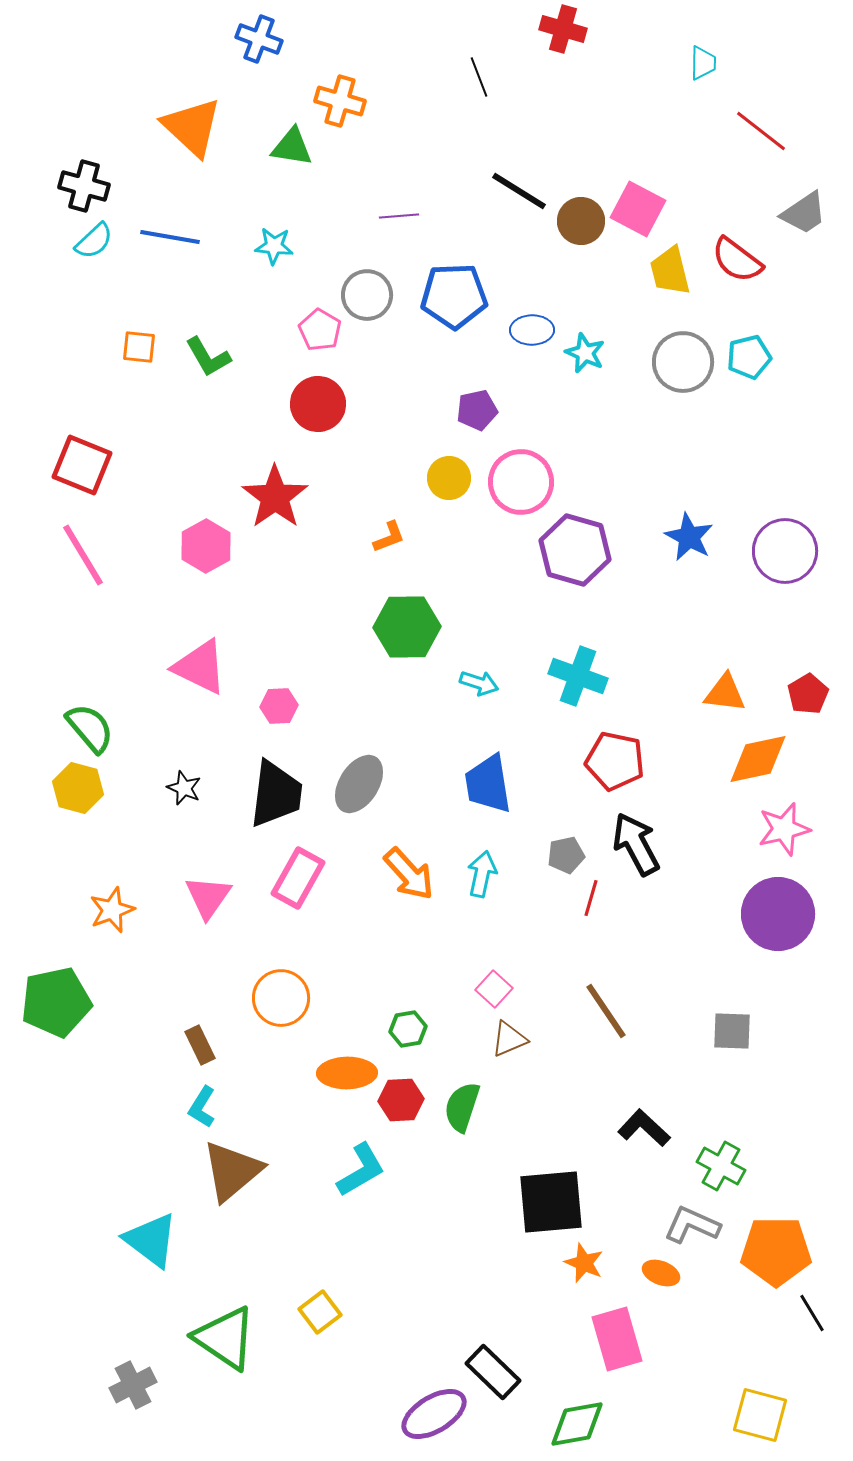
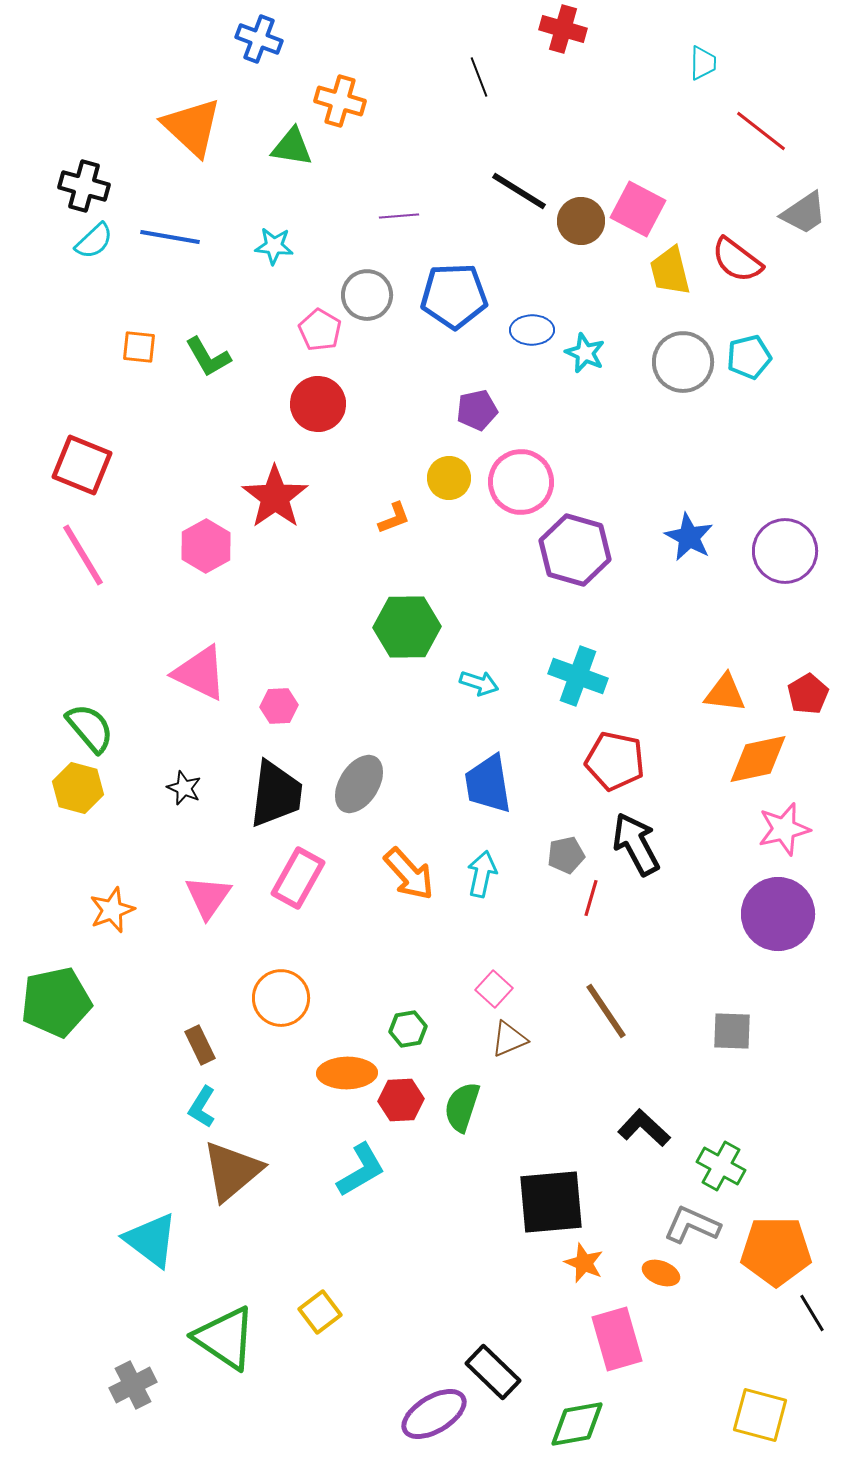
orange L-shape at (389, 537): moved 5 px right, 19 px up
pink triangle at (200, 667): moved 6 px down
